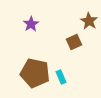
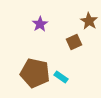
purple star: moved 9 px right
cyan rectangle: rotated 32 degrees counterclockwise
